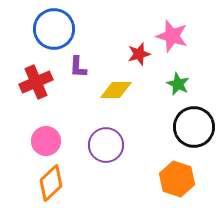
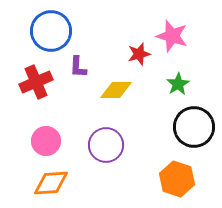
blue circle: moved 3 px left, 2 px down
green star: rotated 15 degrees clockwise
orange diamond: rotated 39 degrees clockwise
